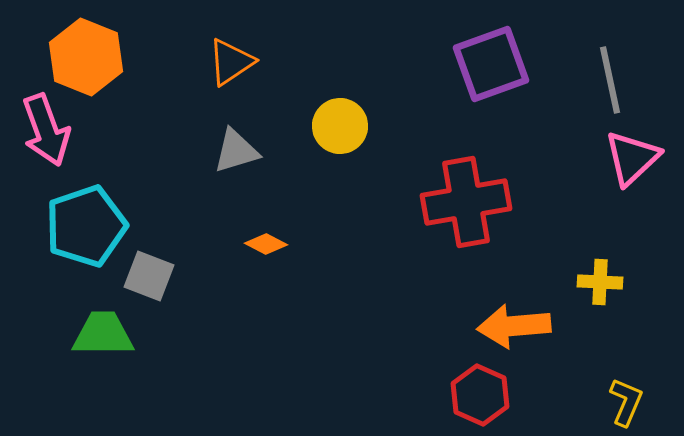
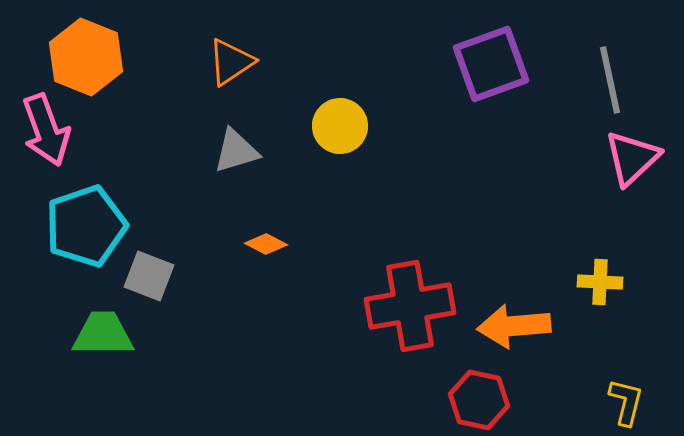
red cross: moved 56 px left, 104 px down
red hexagon: moved 1 px left, 5 px down; rotated 12 degrees counterclockwise
yellow L-shape: rotated 9 degrees counterclockwise
